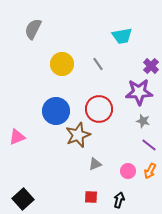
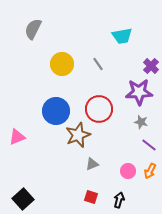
gray star: moved 2 px left, 1 px down
gray triangle: moved 3 px left
red square: rotated 16 degrees clockwise
